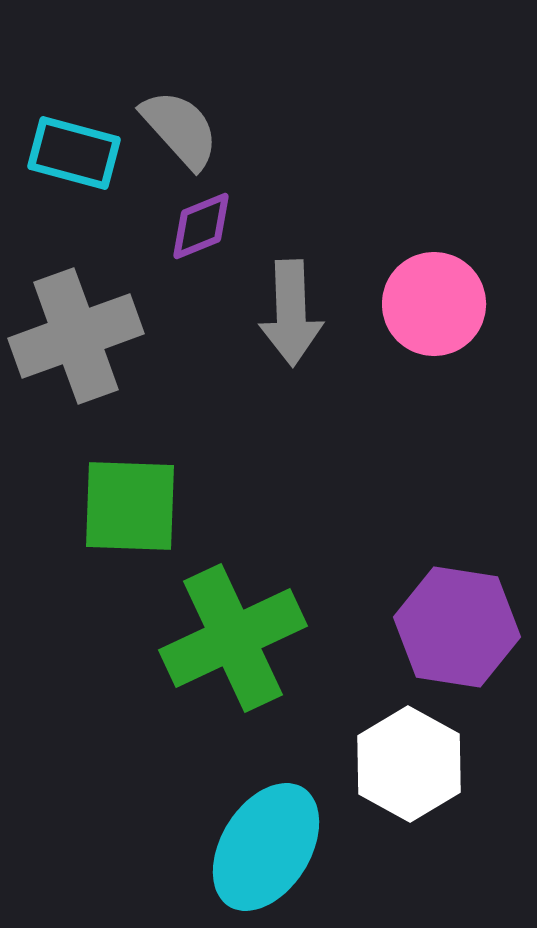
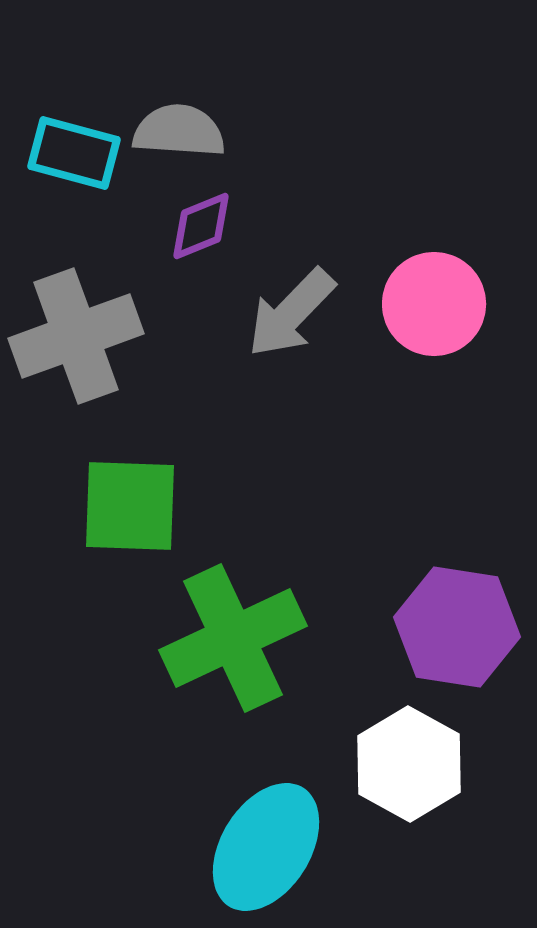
gray semicircle: moved 1 px left, 2 px down; rotated 44 degrees counterclockwise
gray arrow: rotated 46 degrees clockwise
